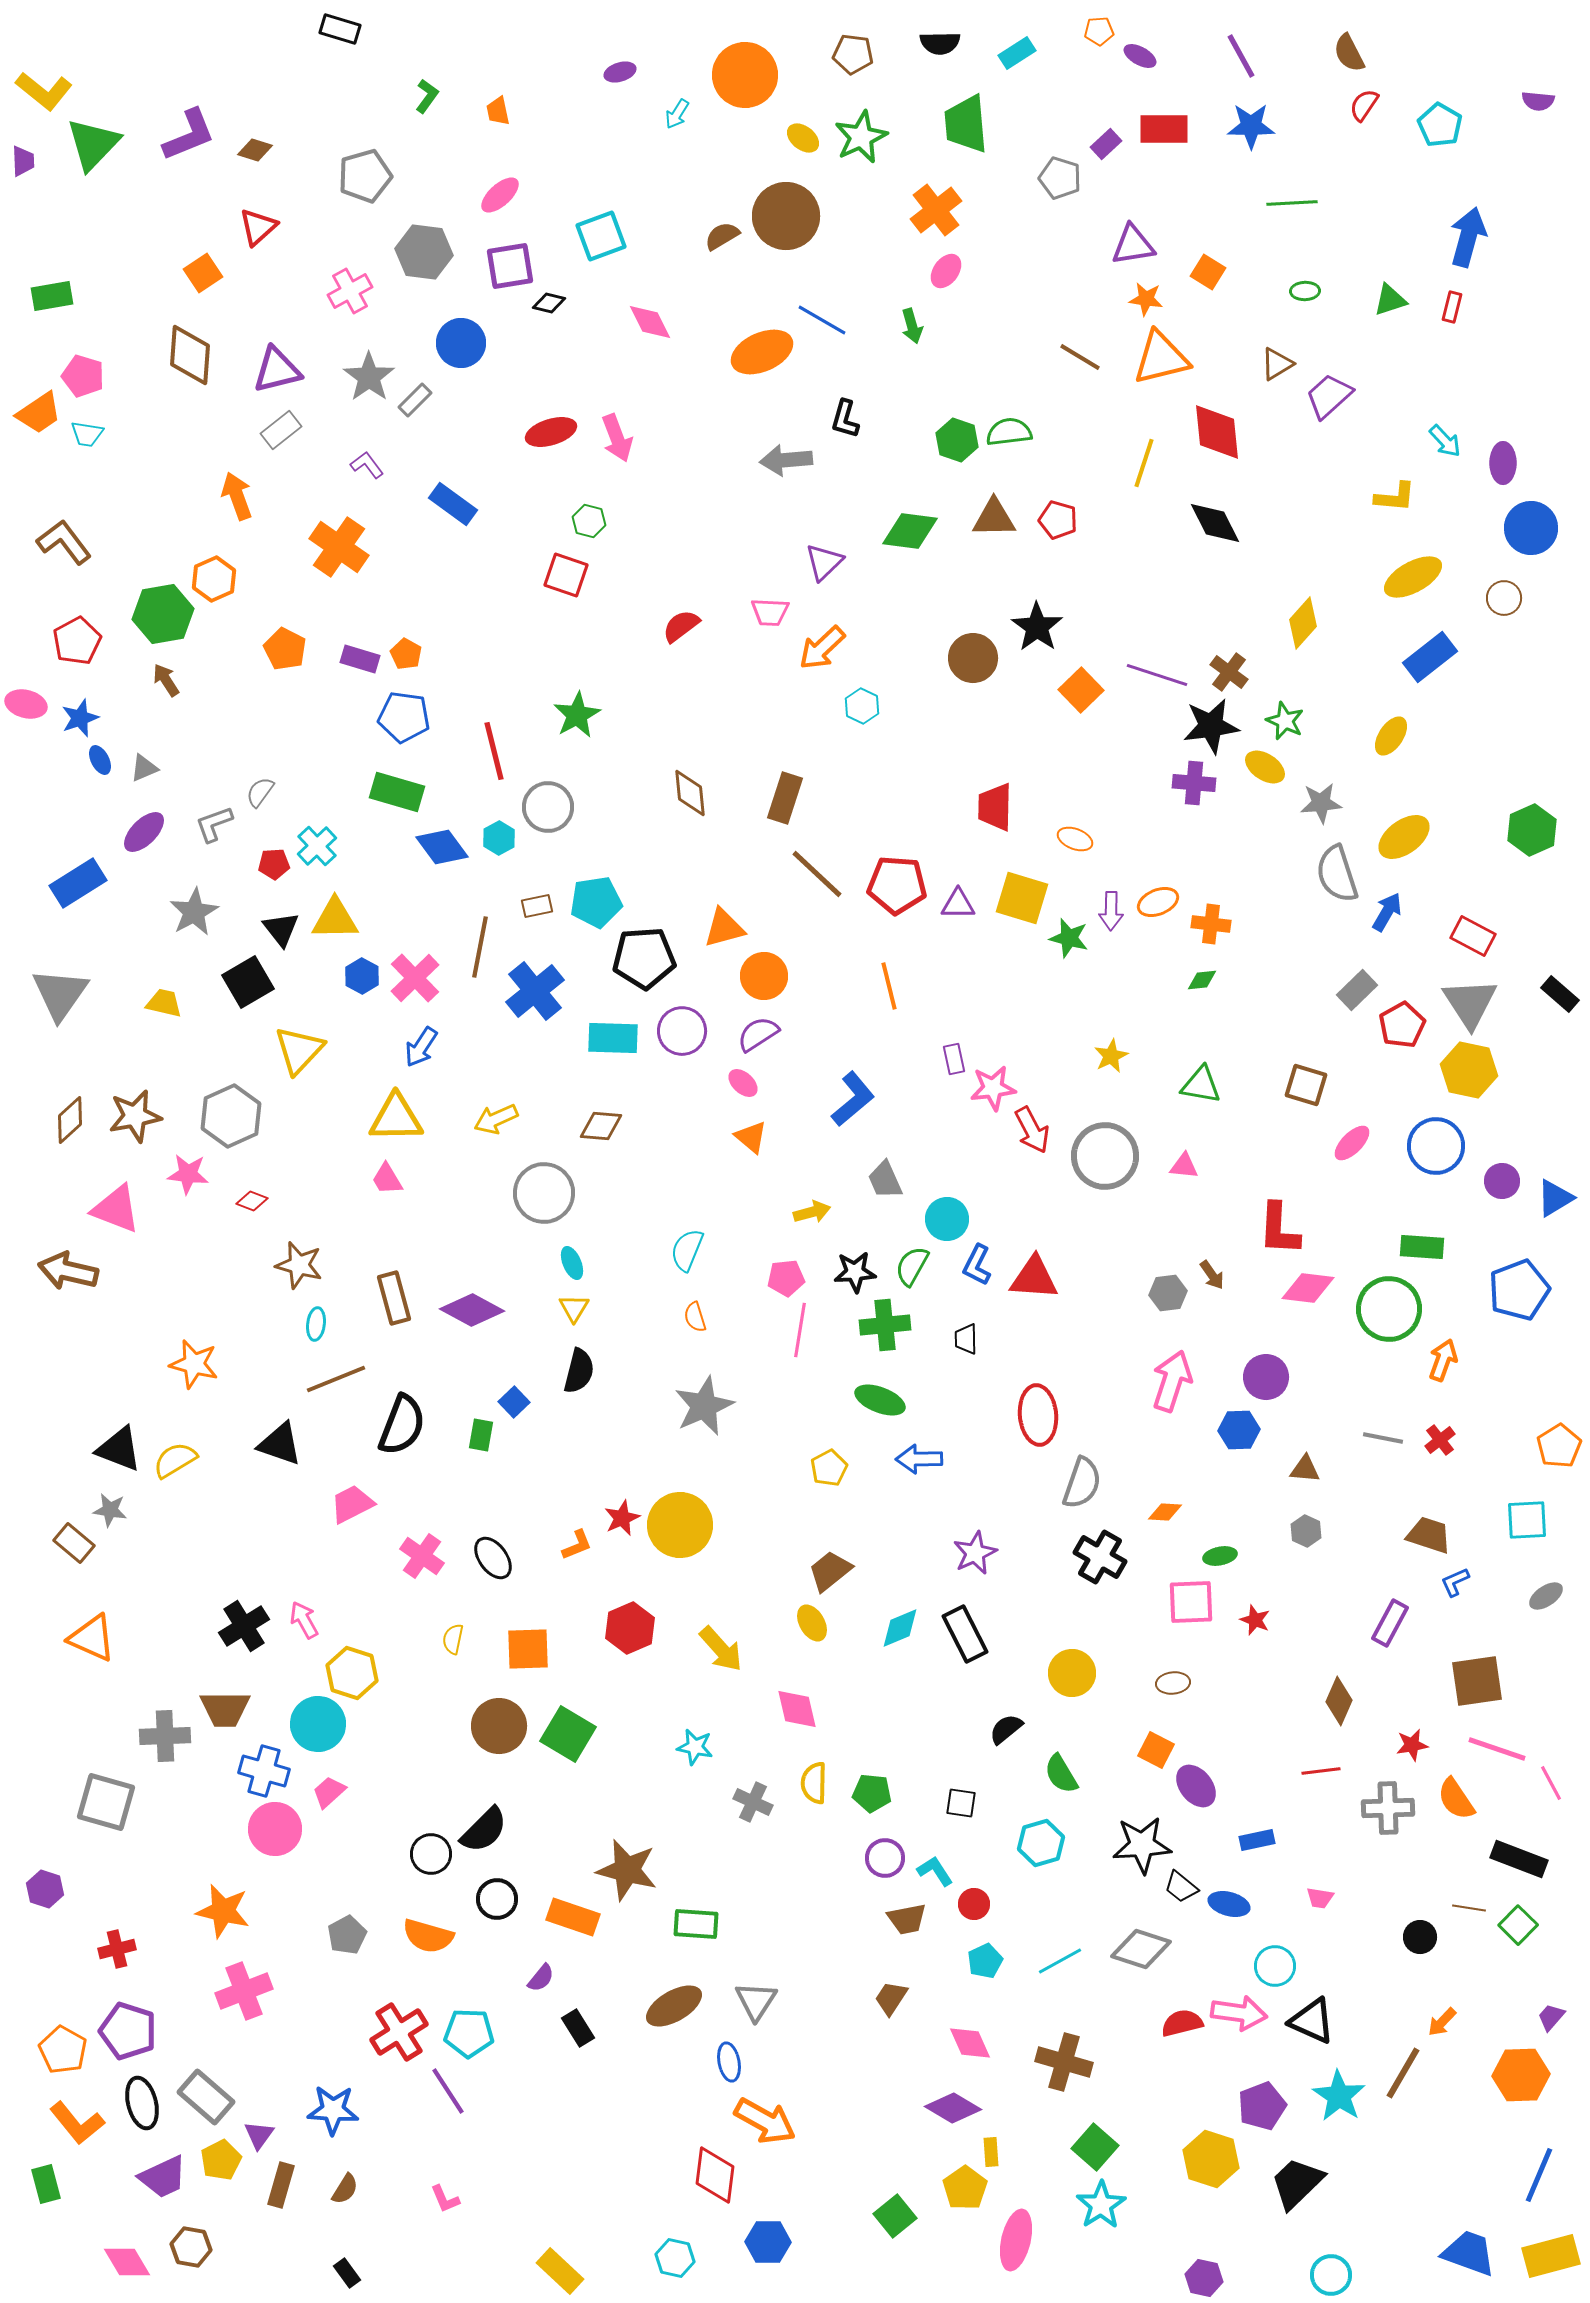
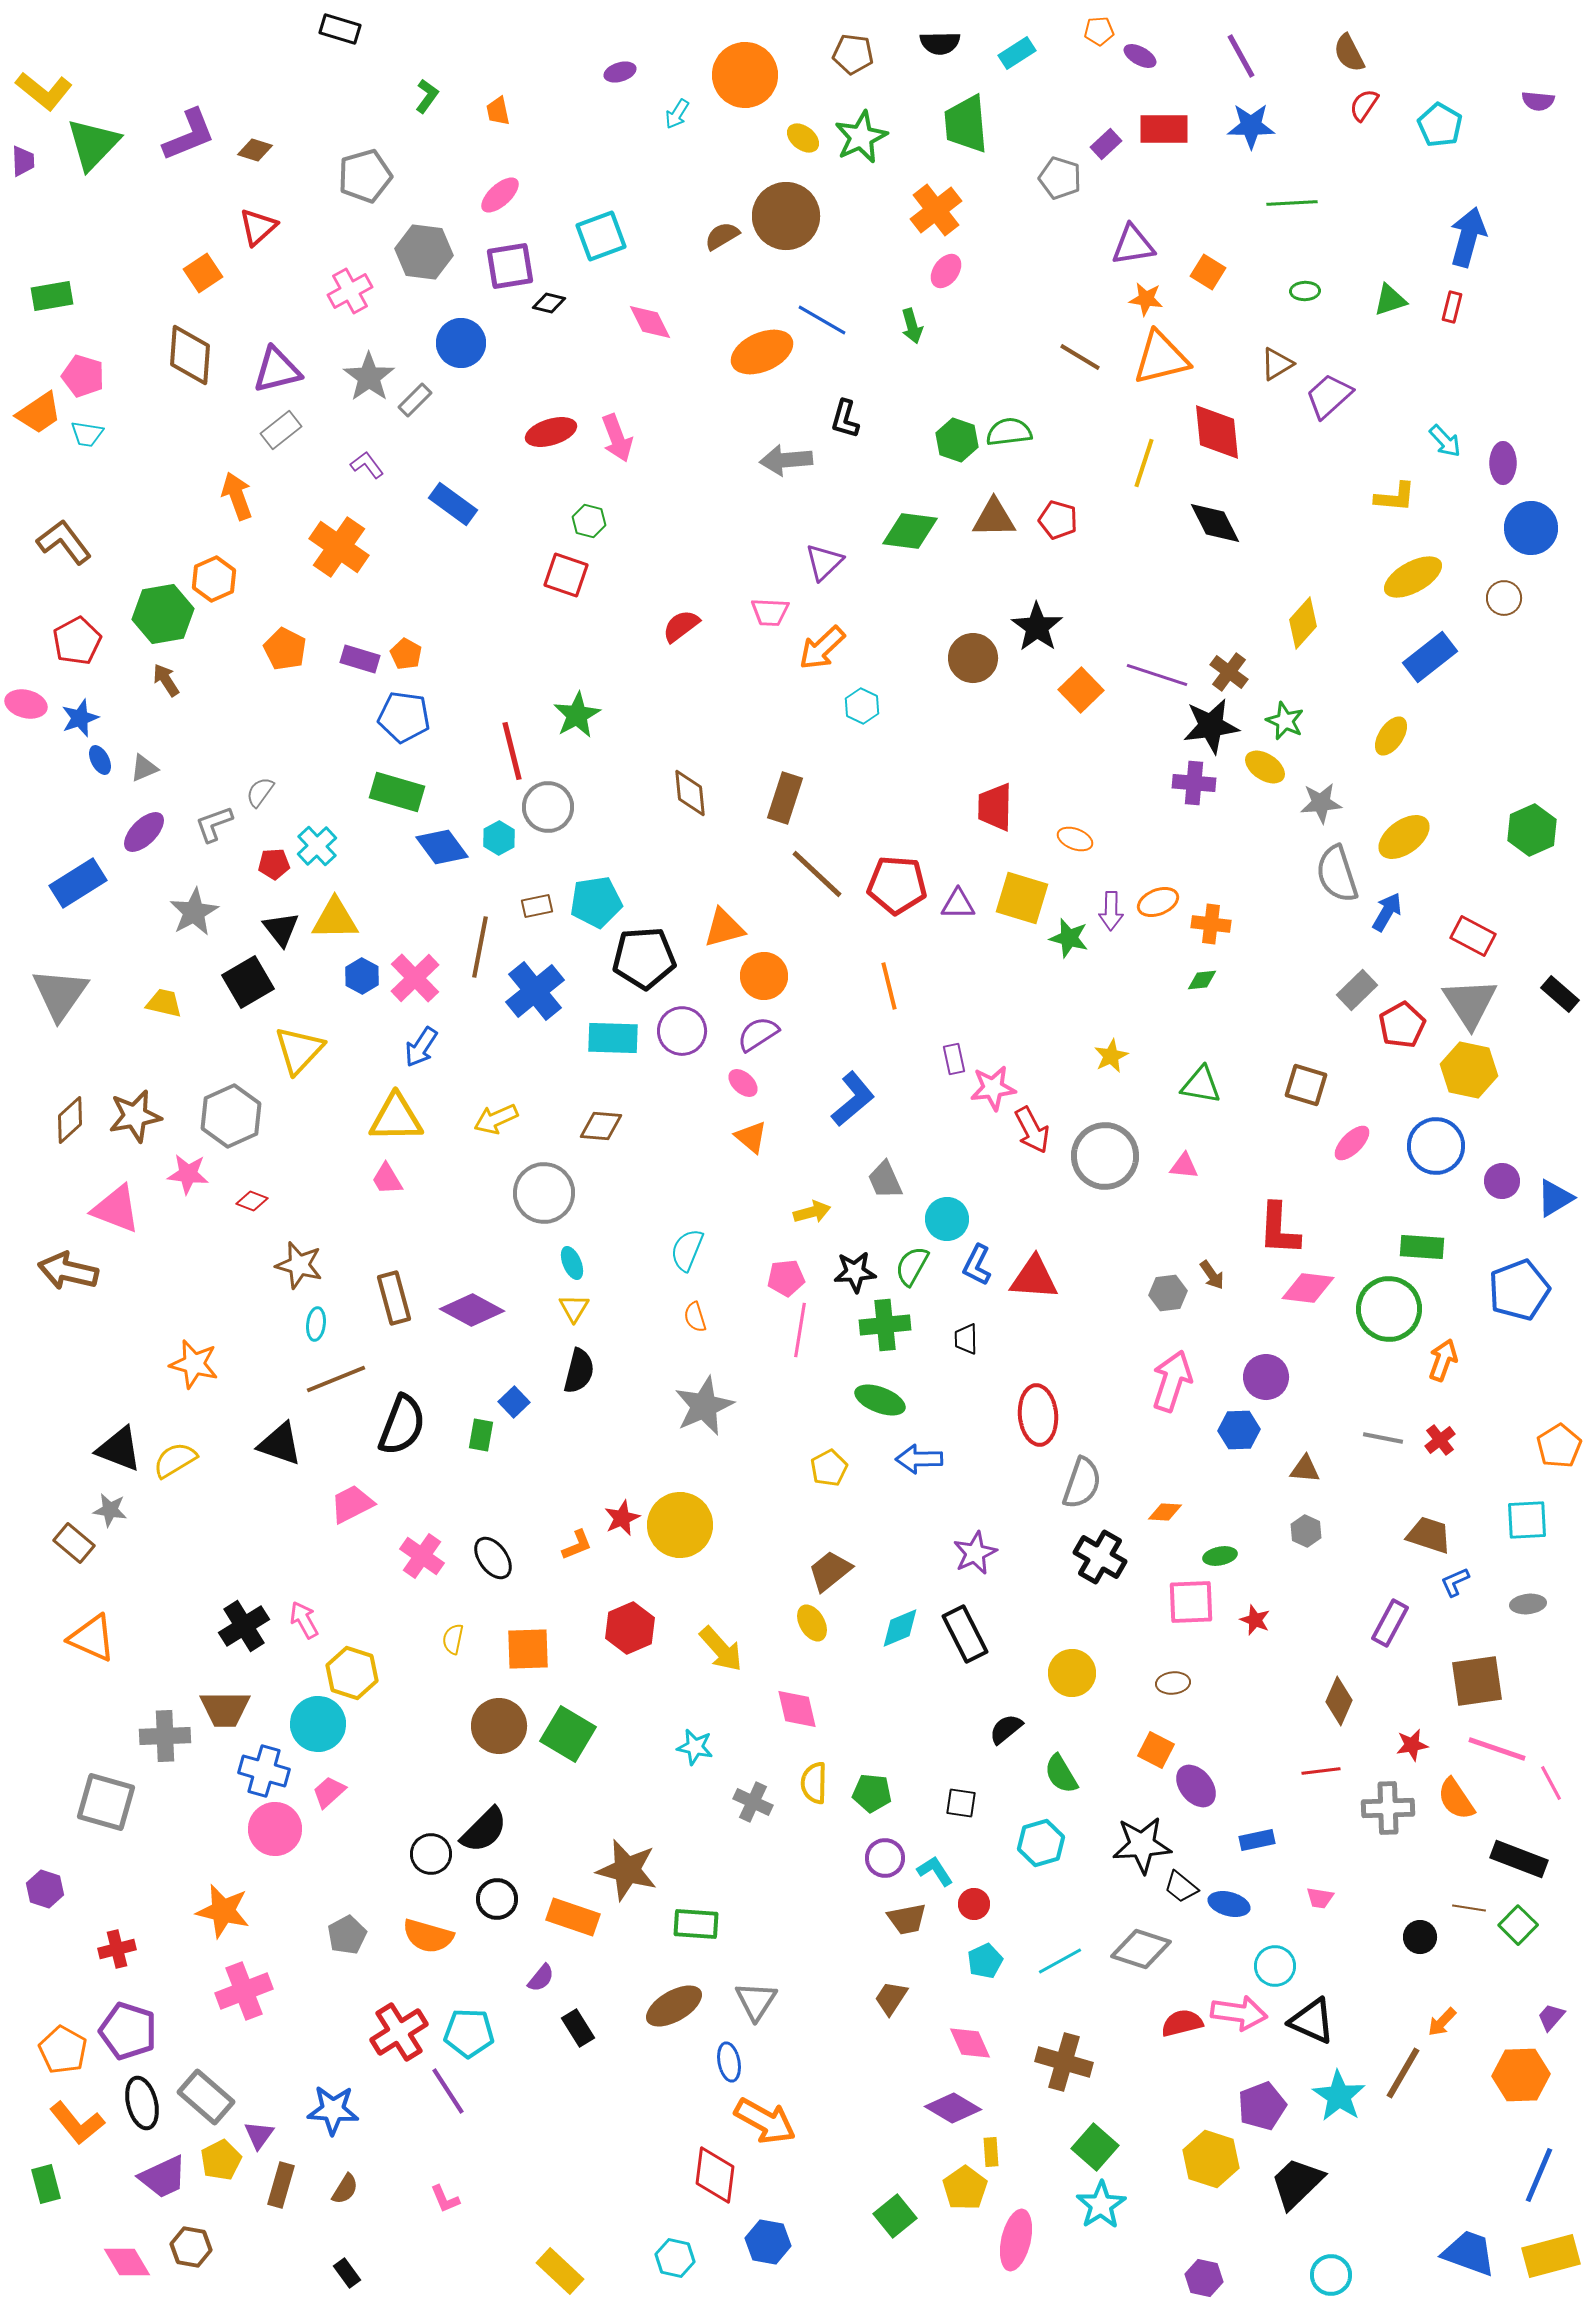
red line at (494, 751): moved 18 px right
gray ellipse at (1546, 1596): moved 18 px left, 8 px down; rotated 28 degrees clockwise
blue hexagon at (768, 2242): rotated 9 degrees clockwise
